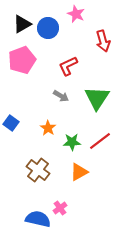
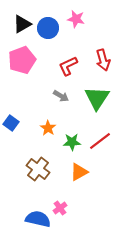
pink star: moved 5 px down; rotated 12 degrees counterclockwise
red arrow: moved 19 px down
brown cross: moved 1 px up
